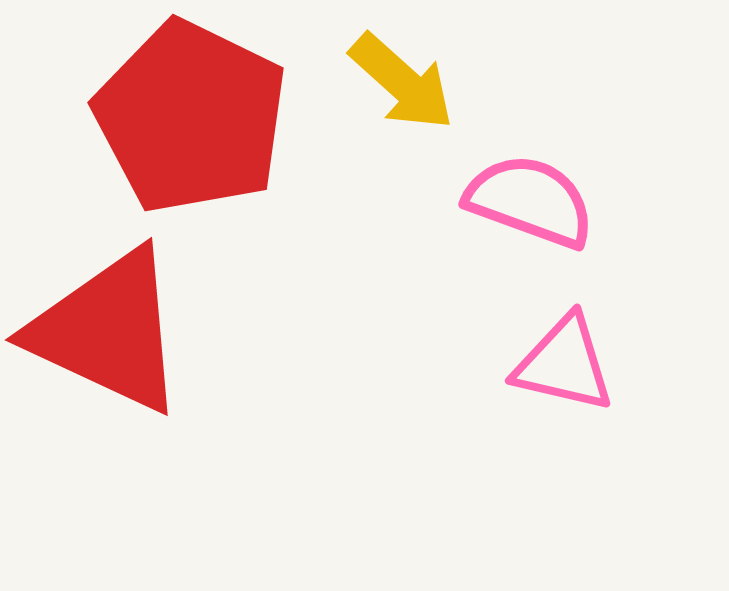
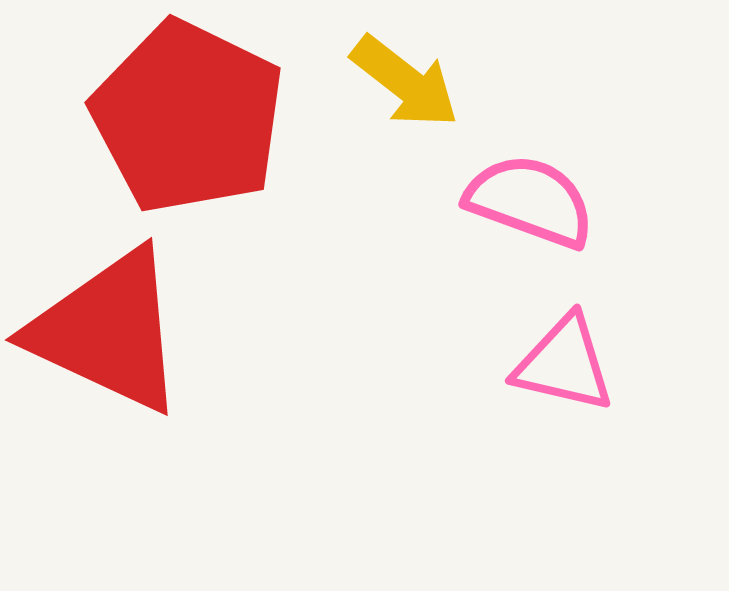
yellow arrow: moved 3 px right; rotated 4 degrees counterclockwise
red pentagon: moved 3 px left
